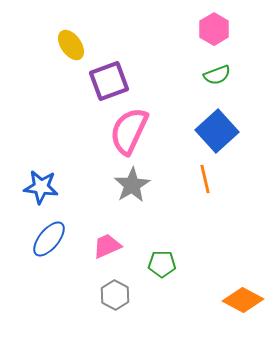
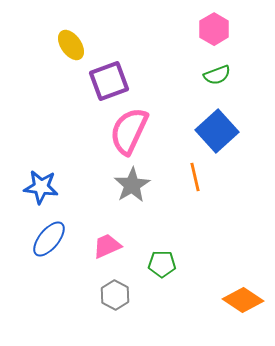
orange line: moved 10 px left, 2 px up
orange diamond: rotated 6 degrees clockwise
